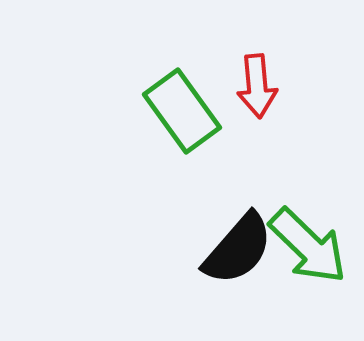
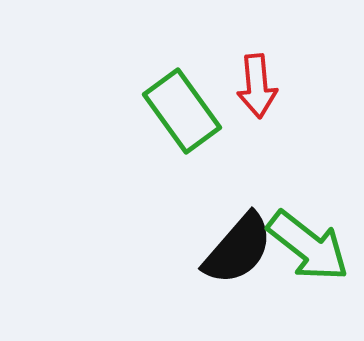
green arrow: rotated 6 degrees counterclockwise
